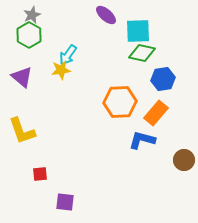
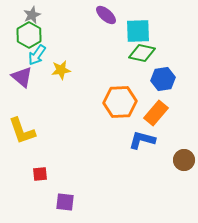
cyan arrow: moved 31 px left
